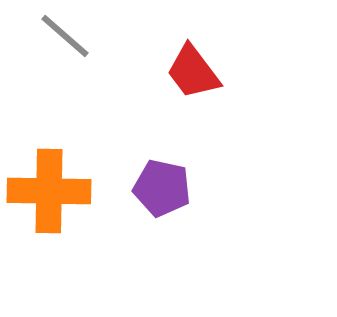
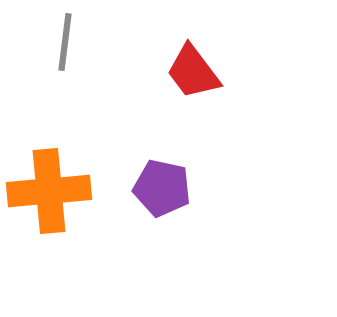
gray line: moved 6 px down; rotated 56 degrees clockwise
orange cross: rotated 6 degrees counterclockwise
